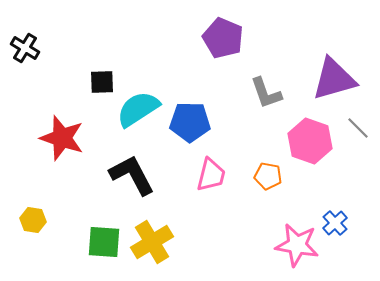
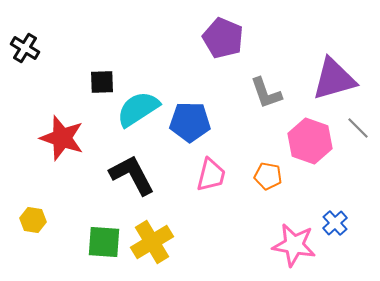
pink star: moved 3 px left
